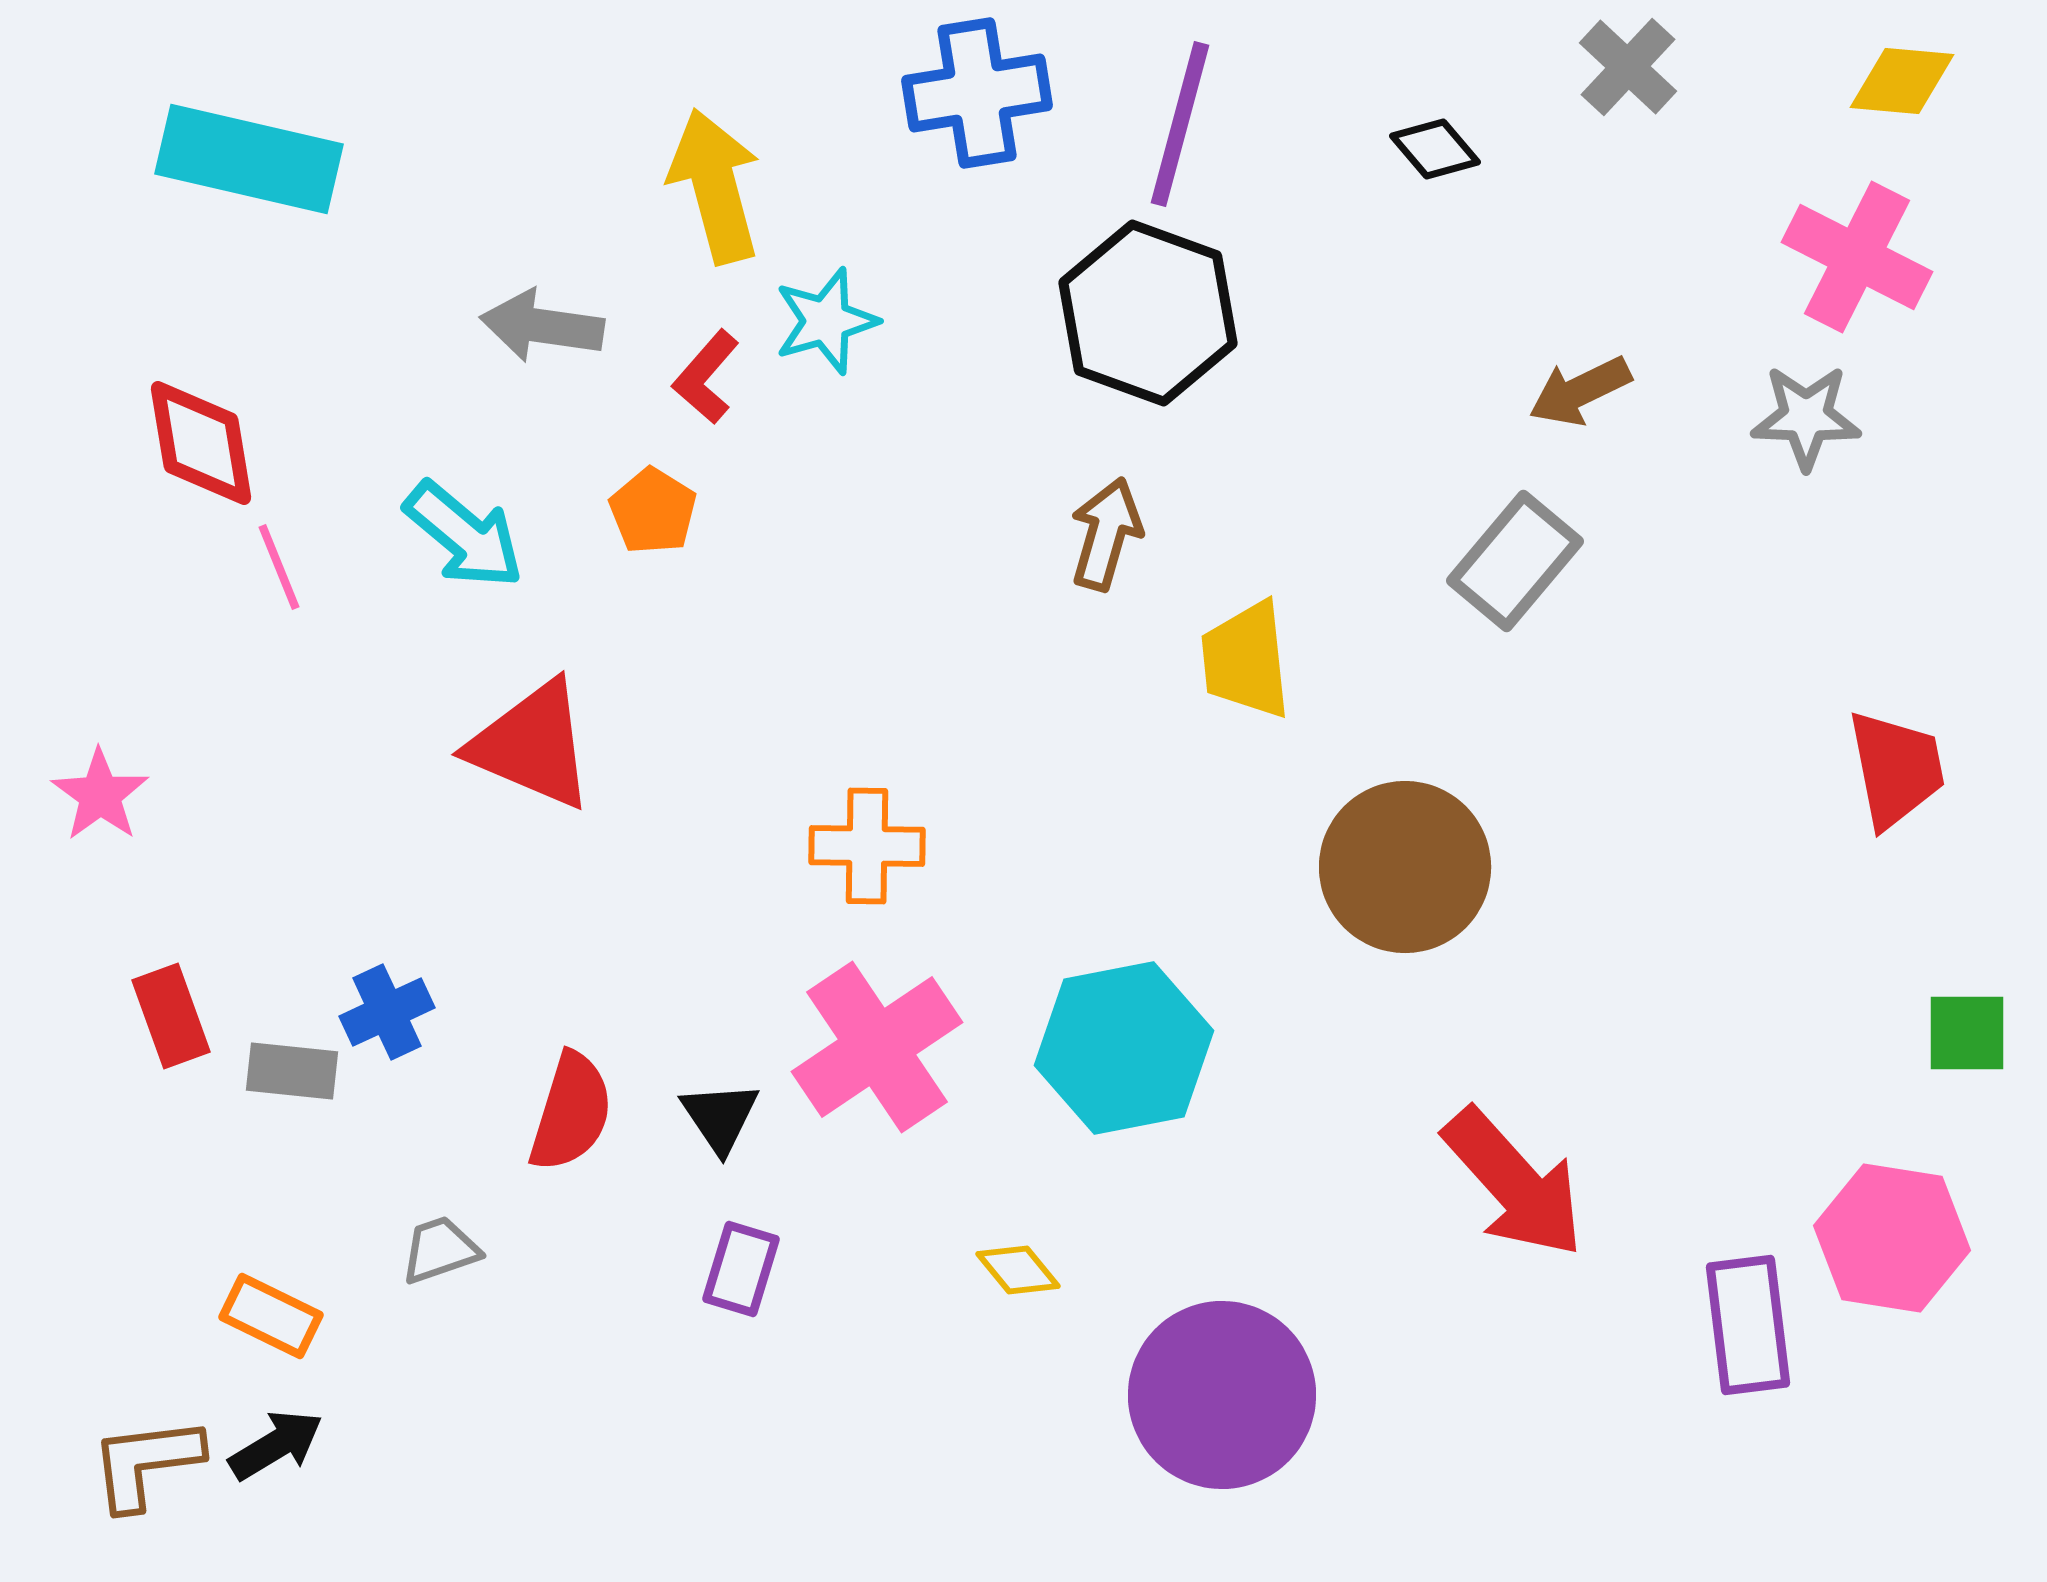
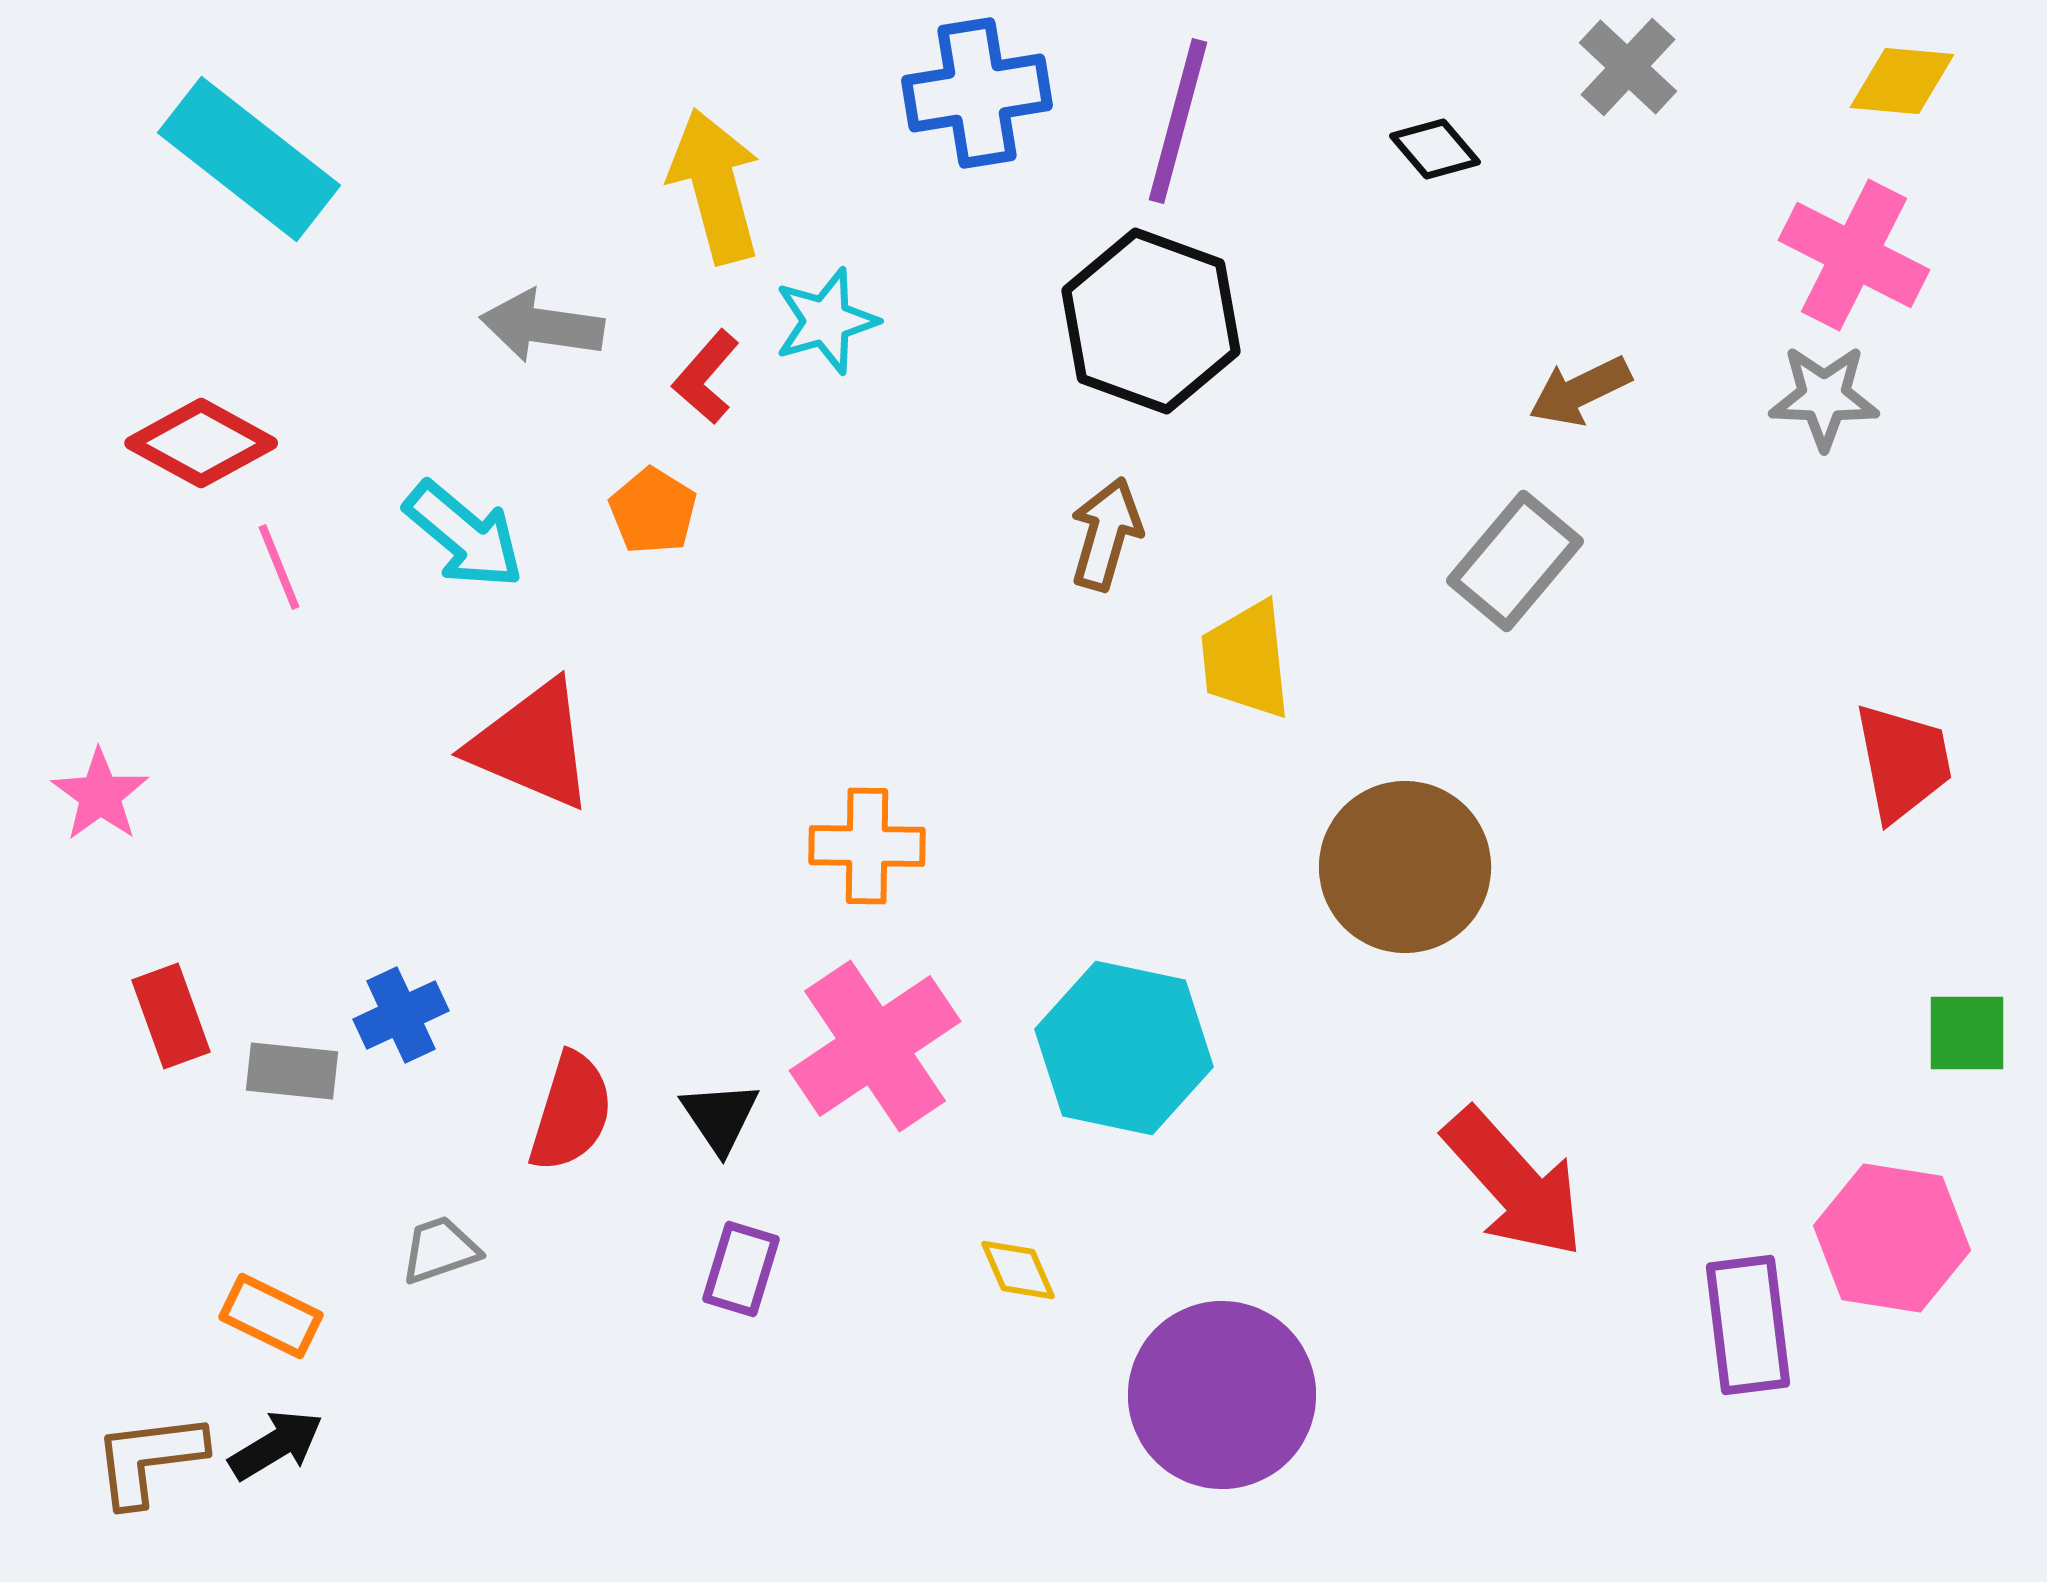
purple line at (1180, 124): moved 2 px left, 3 px up
cyan rectangle at (249, 159): rotated 25 degrees clockwise
pink cross at (1857, 257): moved 3 px left, 2 px up
black hexagon at (1148, 313): moved 3 px right, 8 px down
gray star at (1806, 417): moved 18 px right, 20 px up
red diamond at (201, 443): rotated 52 degrees counterclockwise
red trapezoid at (1896, 769): moved 7 px right, 7 px up
blue cross at (387, 1012): moved 14 px right, 3 px down
pink cross at (877, 1047): moved 2 px left, 1 px up
cyan hexagon at (1124, 1048): rotated 23 degrees clockwise
yellow diamond at (1018, 1270): rotated 16 degrees clockwise
brown L-shape at (146, 1463): moved 3 px right, 4 px up
